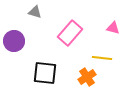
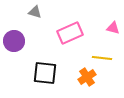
pink rectangle: rotated 25 degrees clockwise
